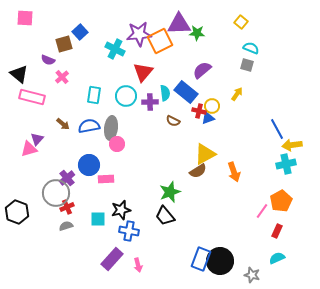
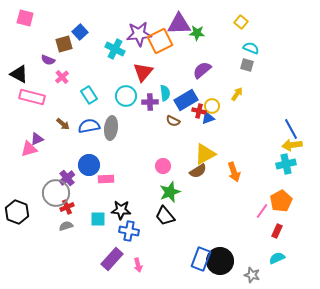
pink square at (25, 18): rotated 12 degrees clockwise
black triangle at (19, 74): rotated 12 degrees counterclockwise
blue rectangle at (186, 92): moved 8 px down; rotated 70 degrees counterclockwise
cyan rectangle at (94, 95): moved 5 px left; rotated 42 degrees counterclockwise
blue line at (277, 129): moved 14 px right
purple triangle at (37, 139): rotated 24 degrees clockwise
pink circle at (117, 144): moved 46 px right, 22 px down
black star at (121, 210): rotated 18 degrees clockwise
